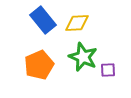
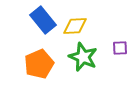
yellow diamond: moved 2 px left, 3 px down
orange pentagon: moved 1 px up
purple square: moved 12 px right, 22 px up
